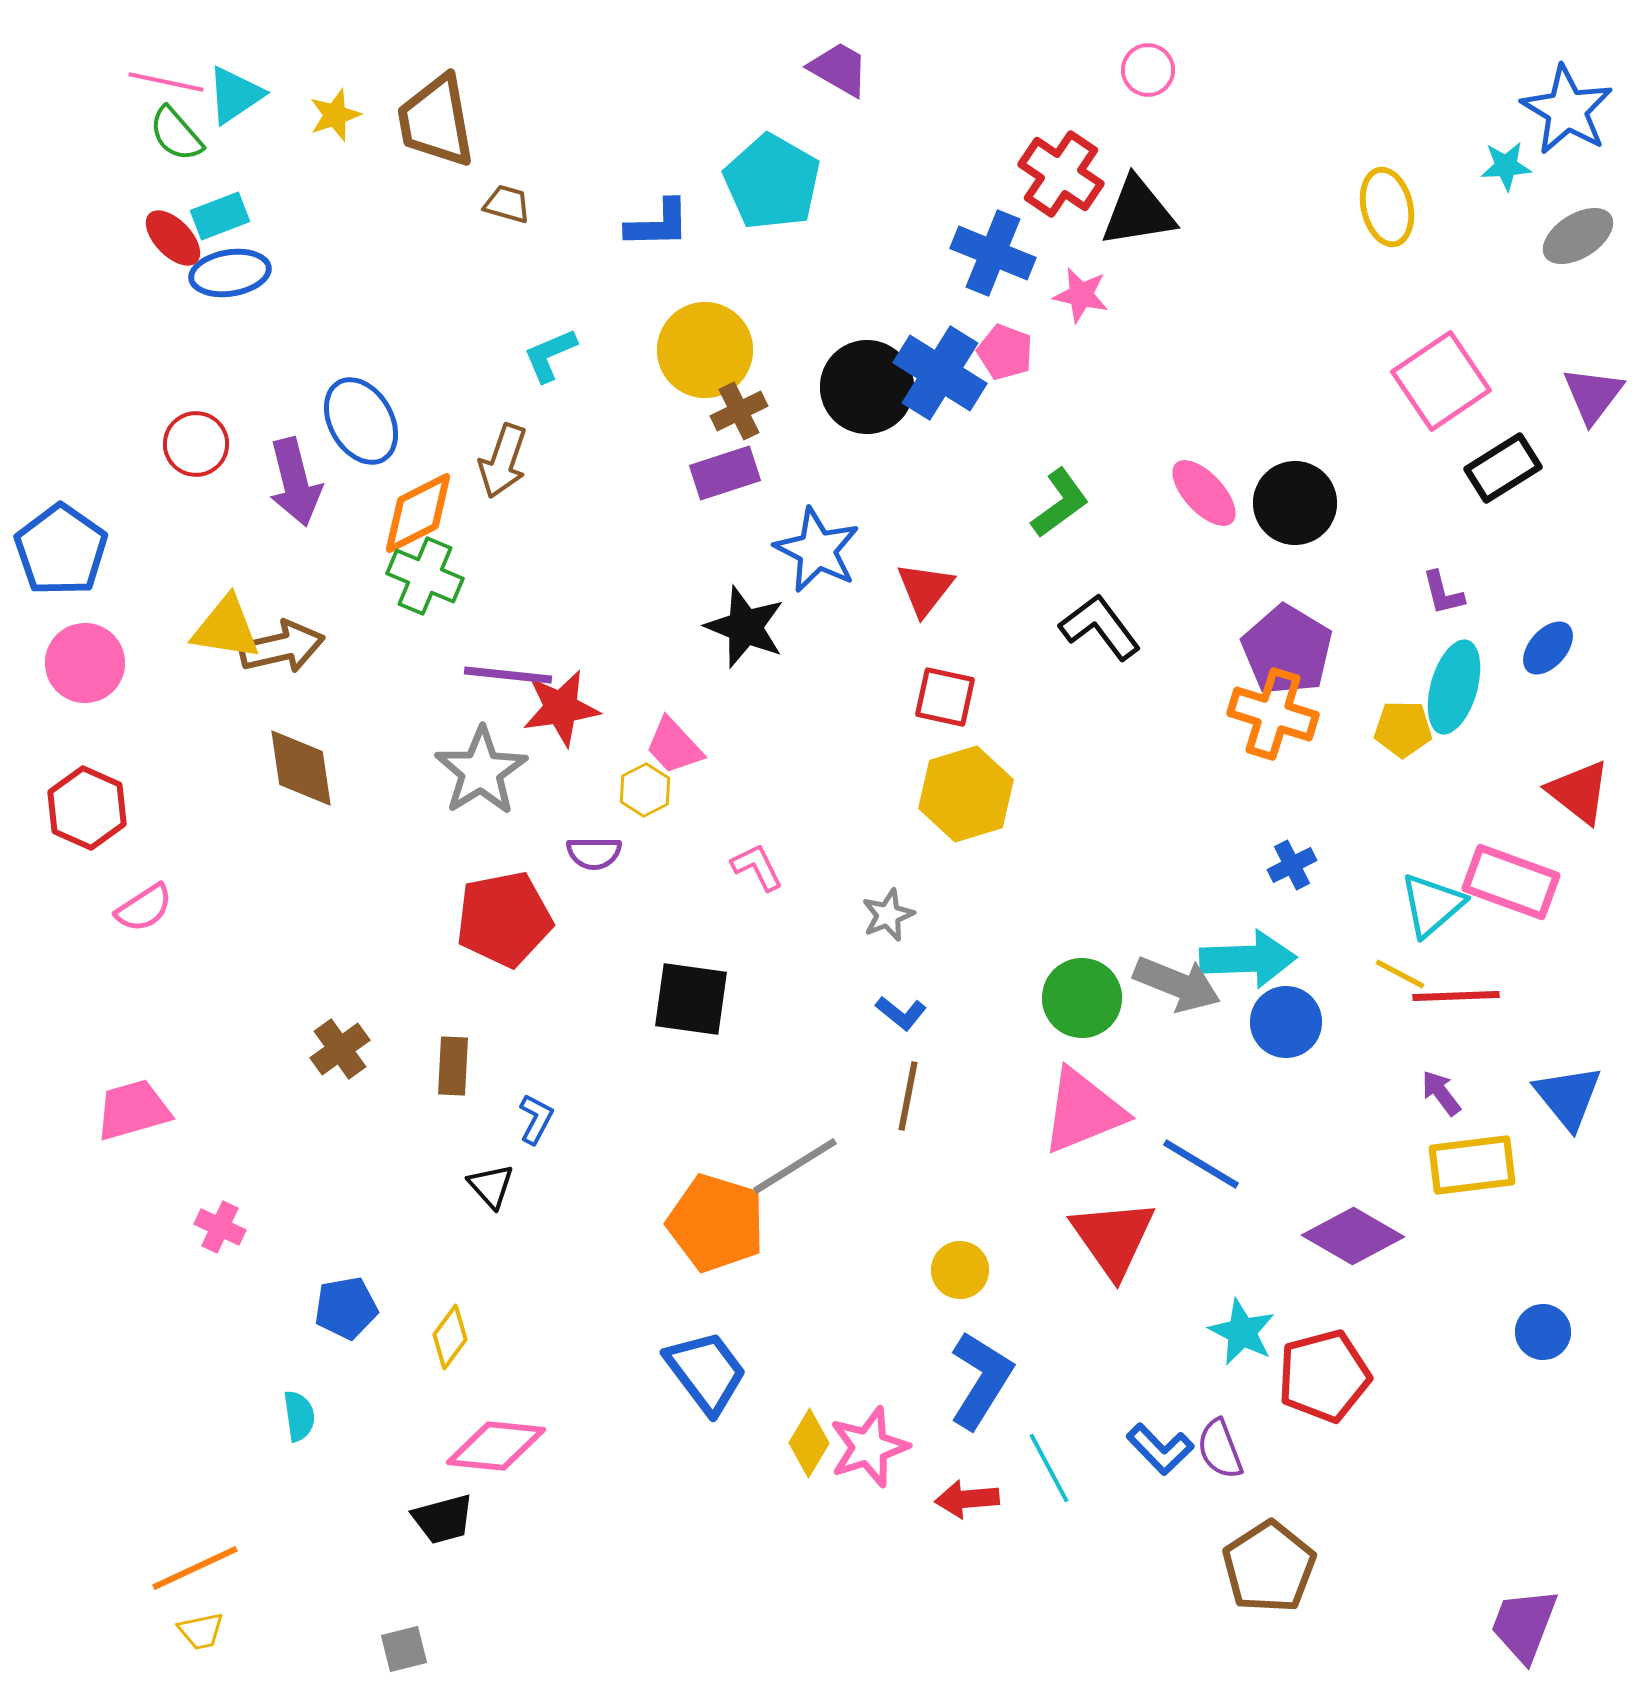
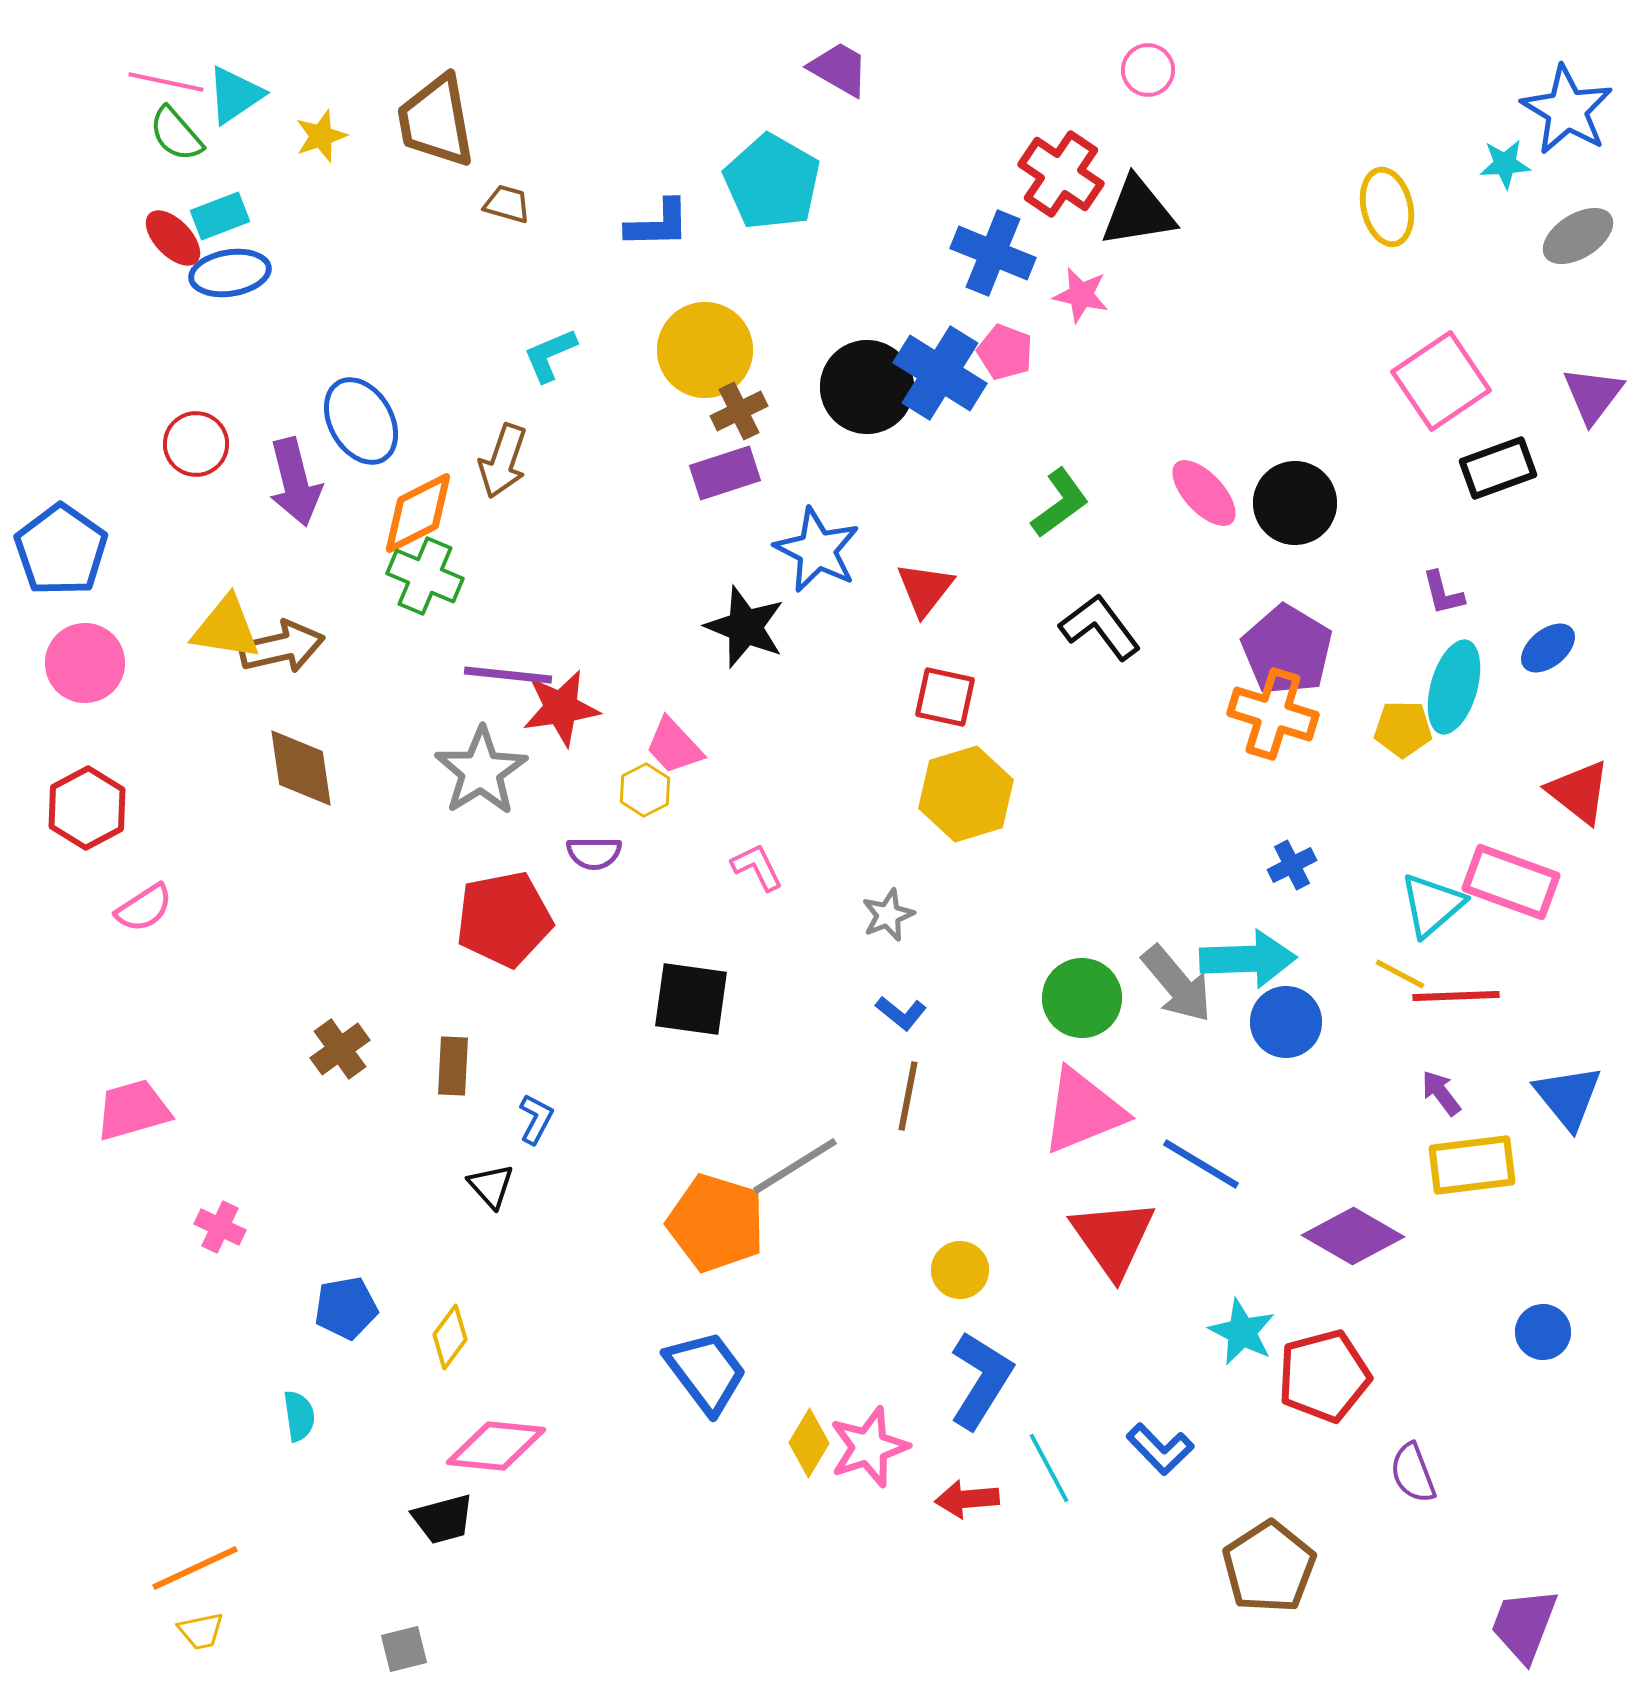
yellow star at (335, 115): moved 14 px left, 21 px down
cyan star at (1506, 166): moved 1 px left, 2 px up
black rectangle at (1503, 468): moved 5 px left; rotated 12 degrees clockwise
blue ellipse at (1548, 648): rotated 10 degrees clockwise
red hexagon at (87, 808): rotated 8 degrees clockwise
gray arrow at (1177, 984): rotated 28 degrees clockwise
purple semicircle at (1220, 1449): moved 193 px right, 24 px down
